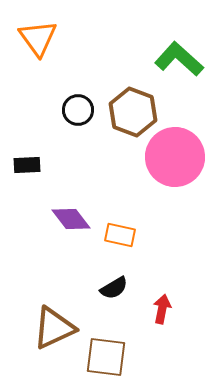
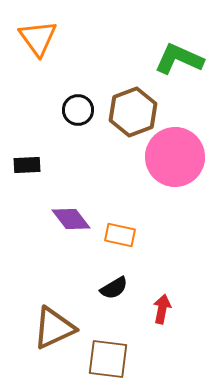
green L-shape: rotated 18 degrees counterclockwise
brown hexagon: rotated 18 degrees clockwise
brown square: moved 2 px right, 2 px down
